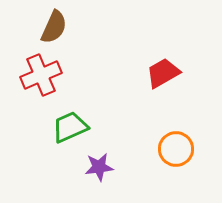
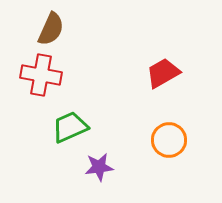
brown semicircle: moved 3 px left, 2 px down
red cross: rotated 33 degrees clockwise
orange circle: moved 7 px left, 9 px up
